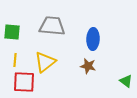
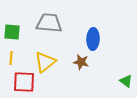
gray trapezoid: moved 3 px left, 3 px up
yellow line: moved 4 px left, 2 px up
brown star: moved 7 px left, 4 px up
